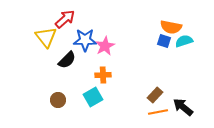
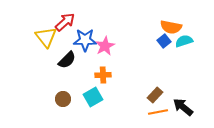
red arrow: moved 3 px down
blue square: rotated 32 degrees clockwise
brown circle: moved 5 px right, 1 px up
